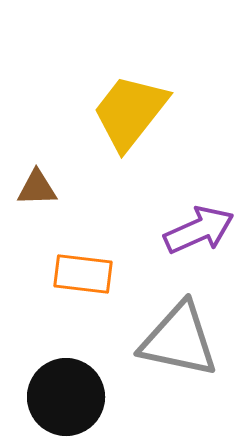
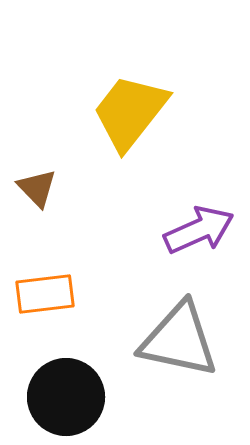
brown triangle: rotated 48 degrees clockwise
orange rectangle: moved 38 px left, 20 px down; rotated 14 degrees counterclockwise
